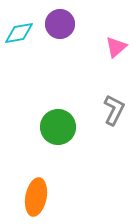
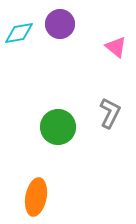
pink triangle: rotated 40 degrees counterclockwise
gray L-shape: moved 4 px left, 3 px down
